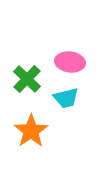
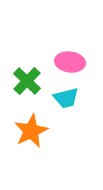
green cross: moved 2 px down
orange star: rotated 8 degrees clockwise
